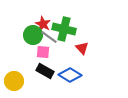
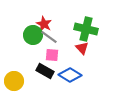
red star: moved 1 px right
green cross: moved 22 px right
pink square: moved 9 px right, 3 px down
